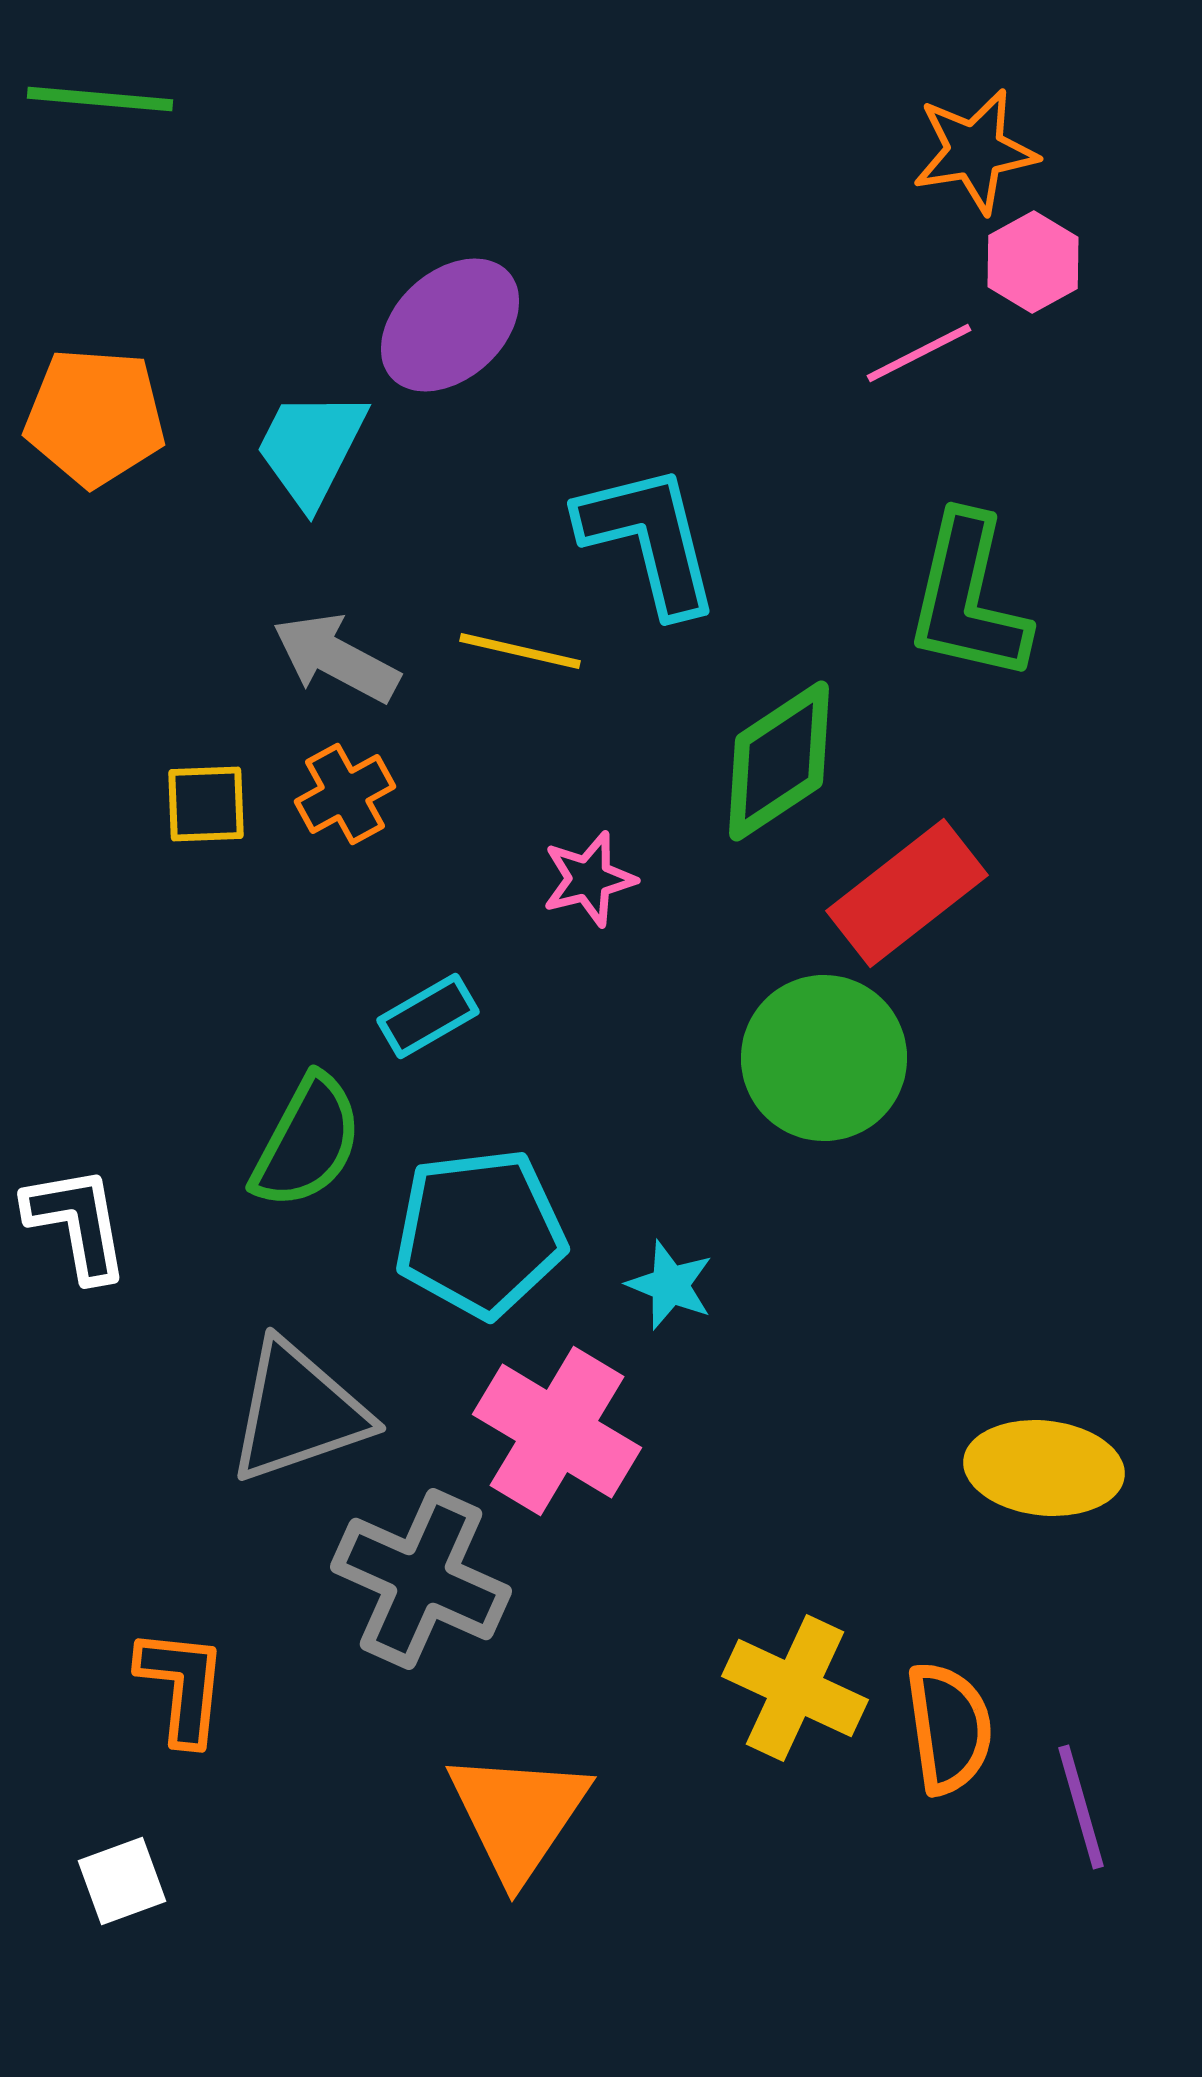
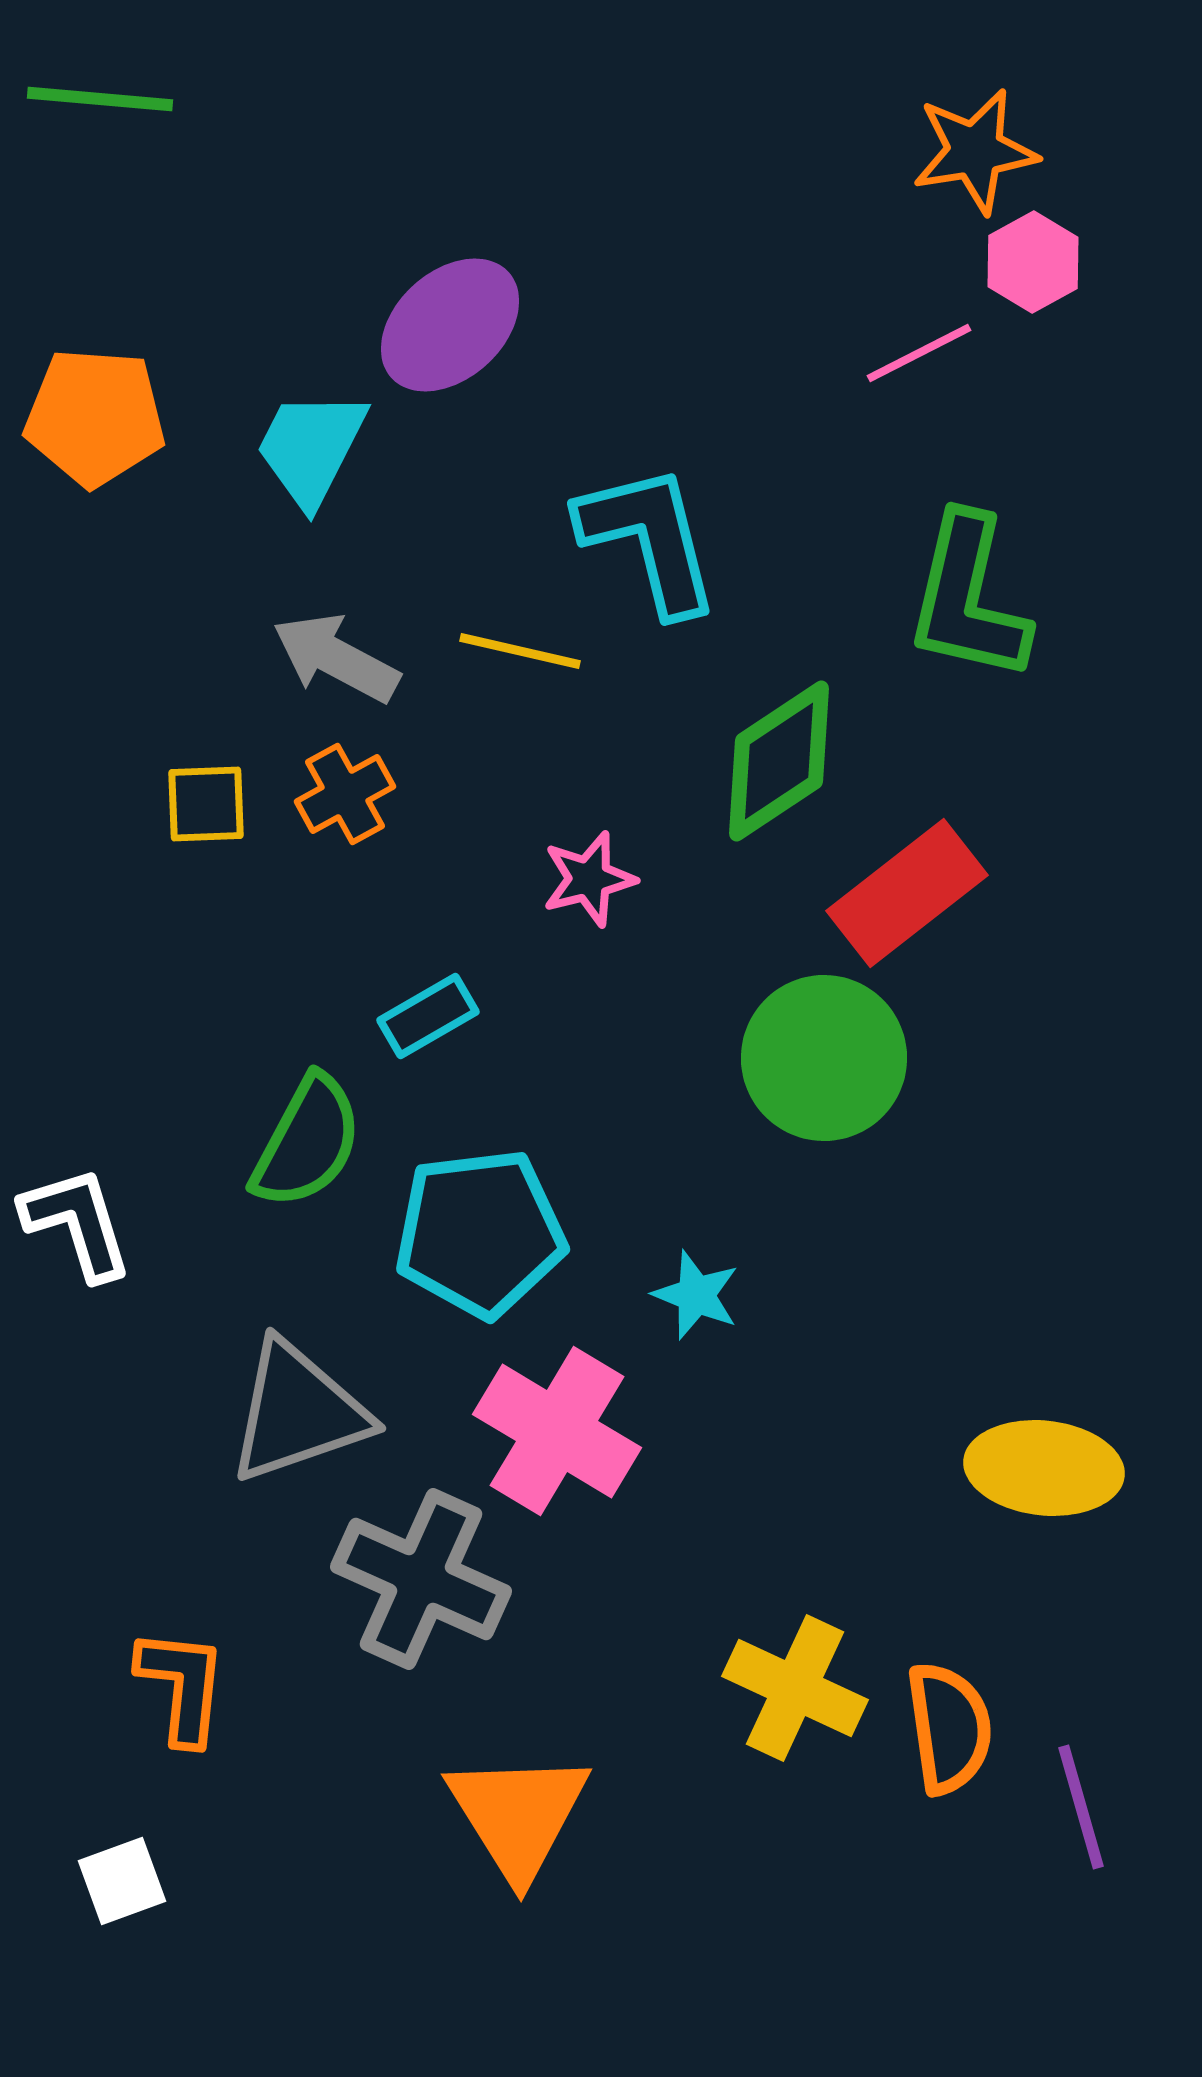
white L-shape: rotated 7 degrees counterclockwise
cyan star: moved 26 px right, 10 px down
orange triangle: rotated 6 degrees counterclockwise
